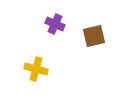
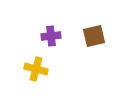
purple cross: moved 4 px left, 12 px down; rotated 30 degrees counterclockwise
